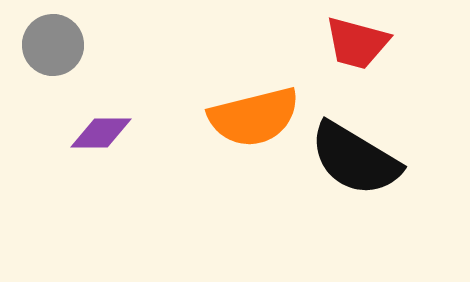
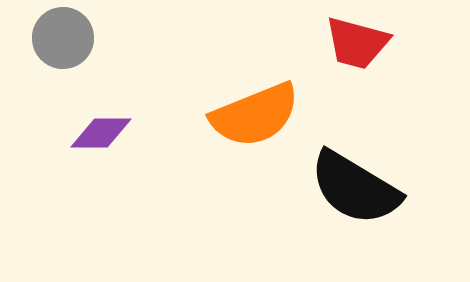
gray circle: moved 10 px right, 7 px up
orange semicircle: moved 1 px right, 2 px up; rotated 8 degrees counterclockwise
black semicircle: moved 29 px down
